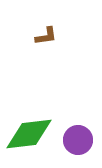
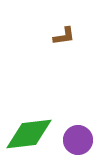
brown L-shape: moved 18 px right
